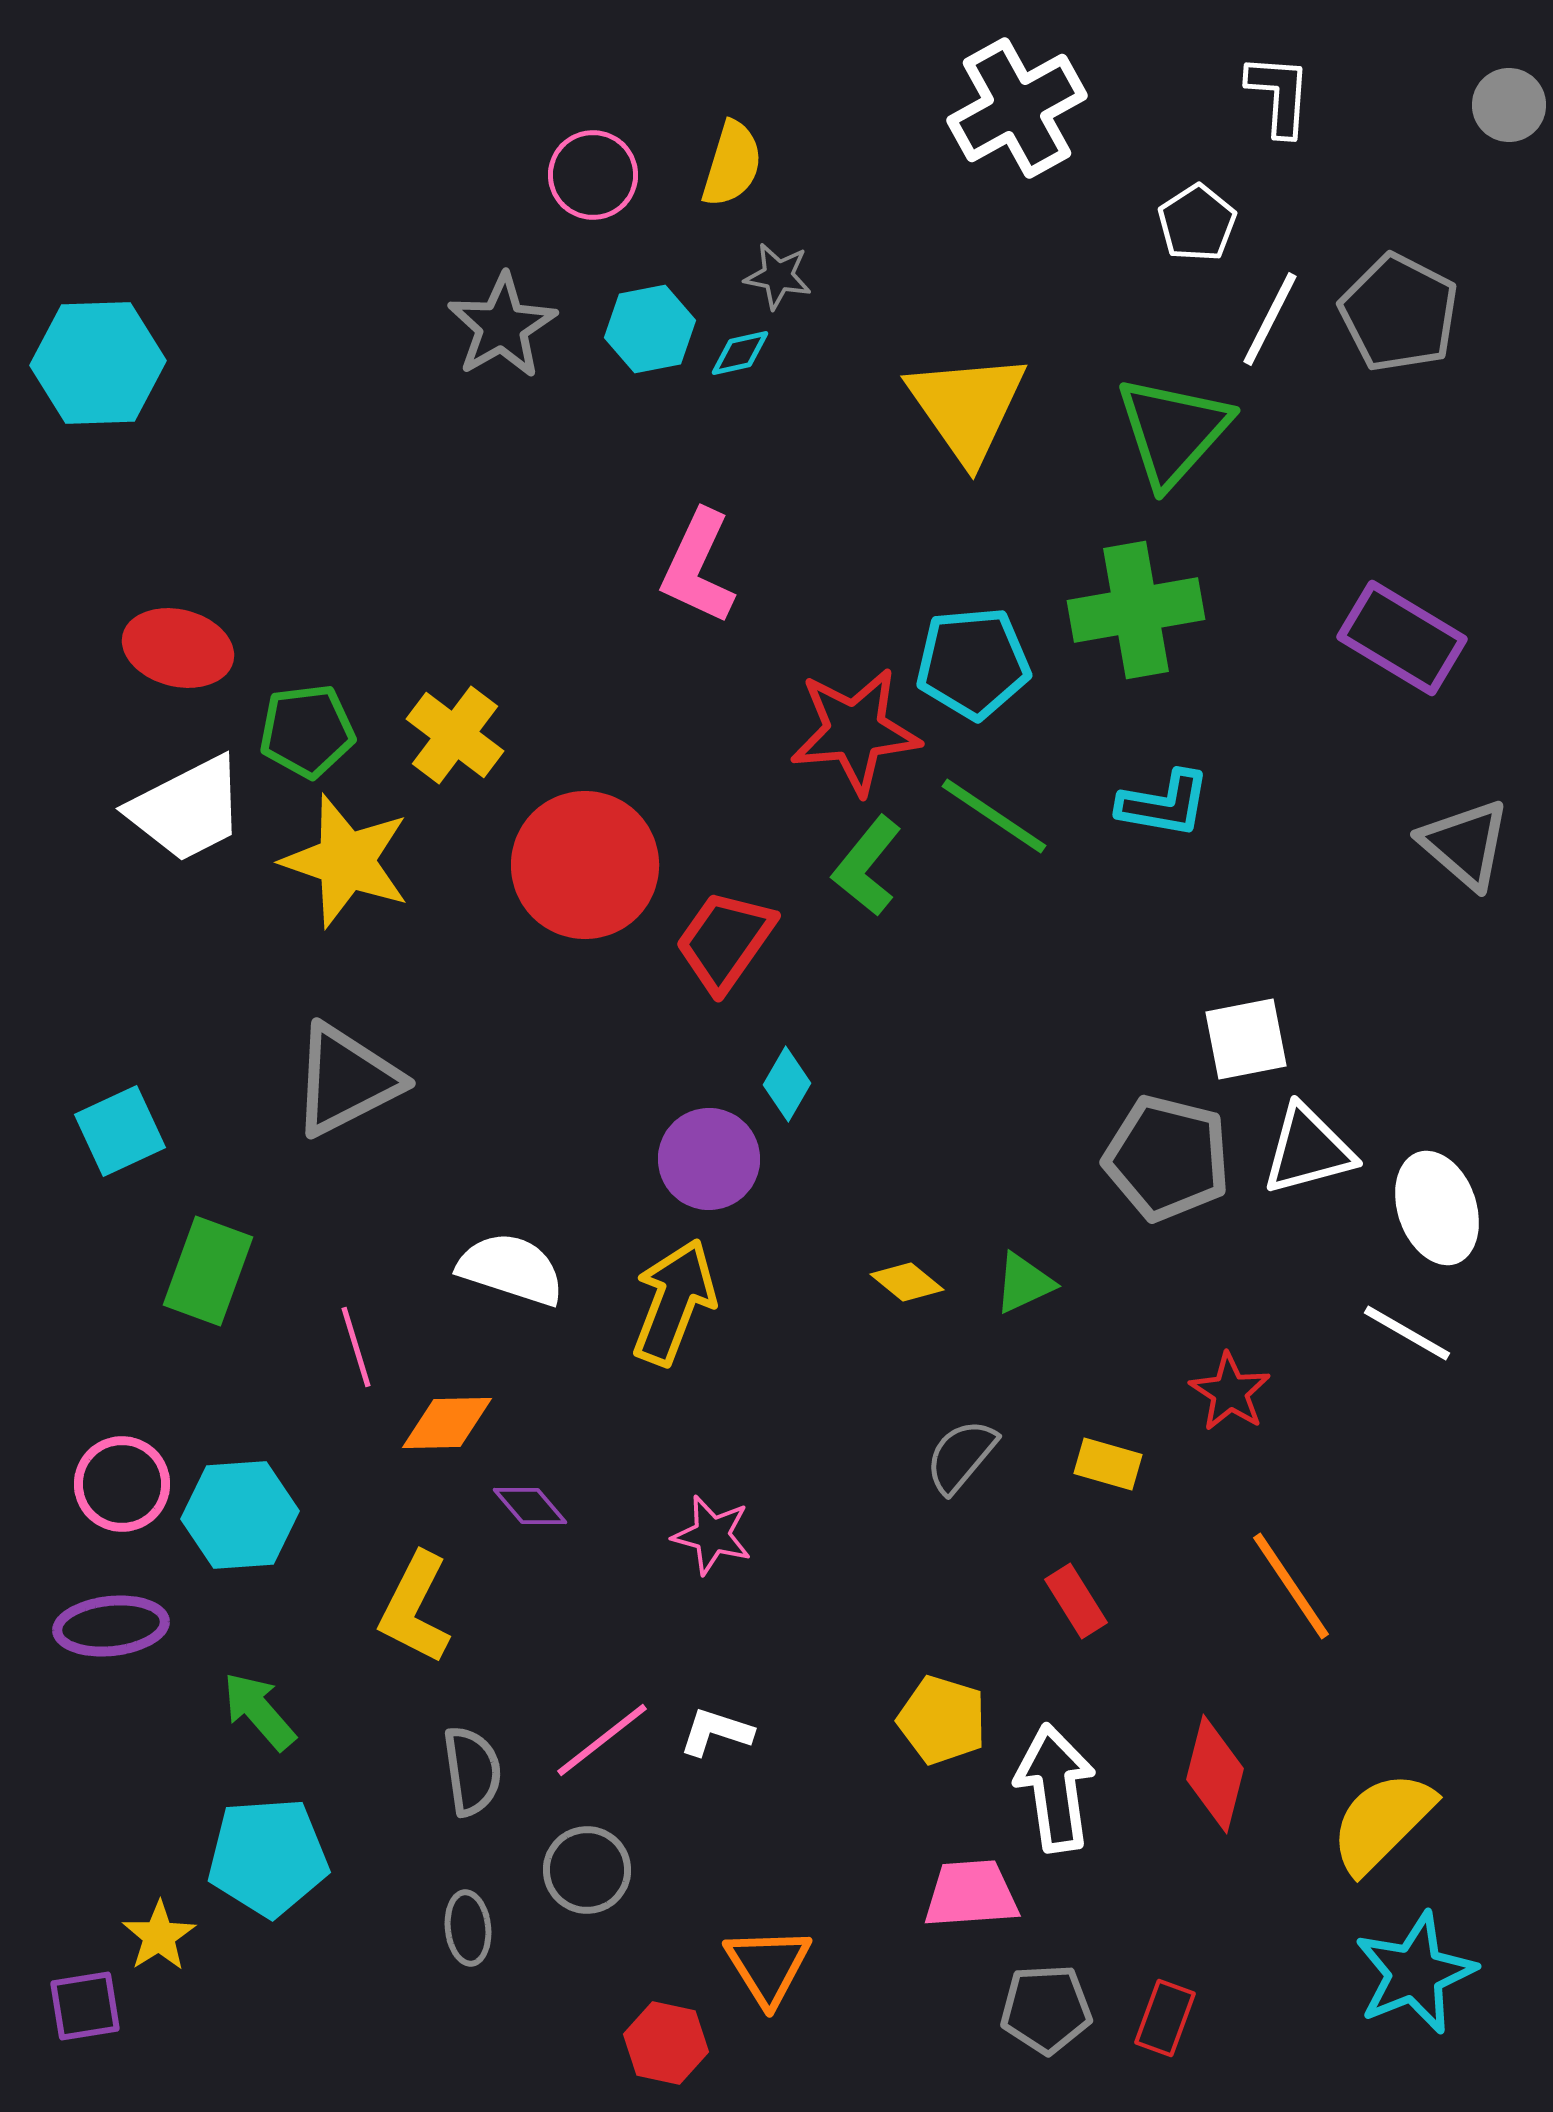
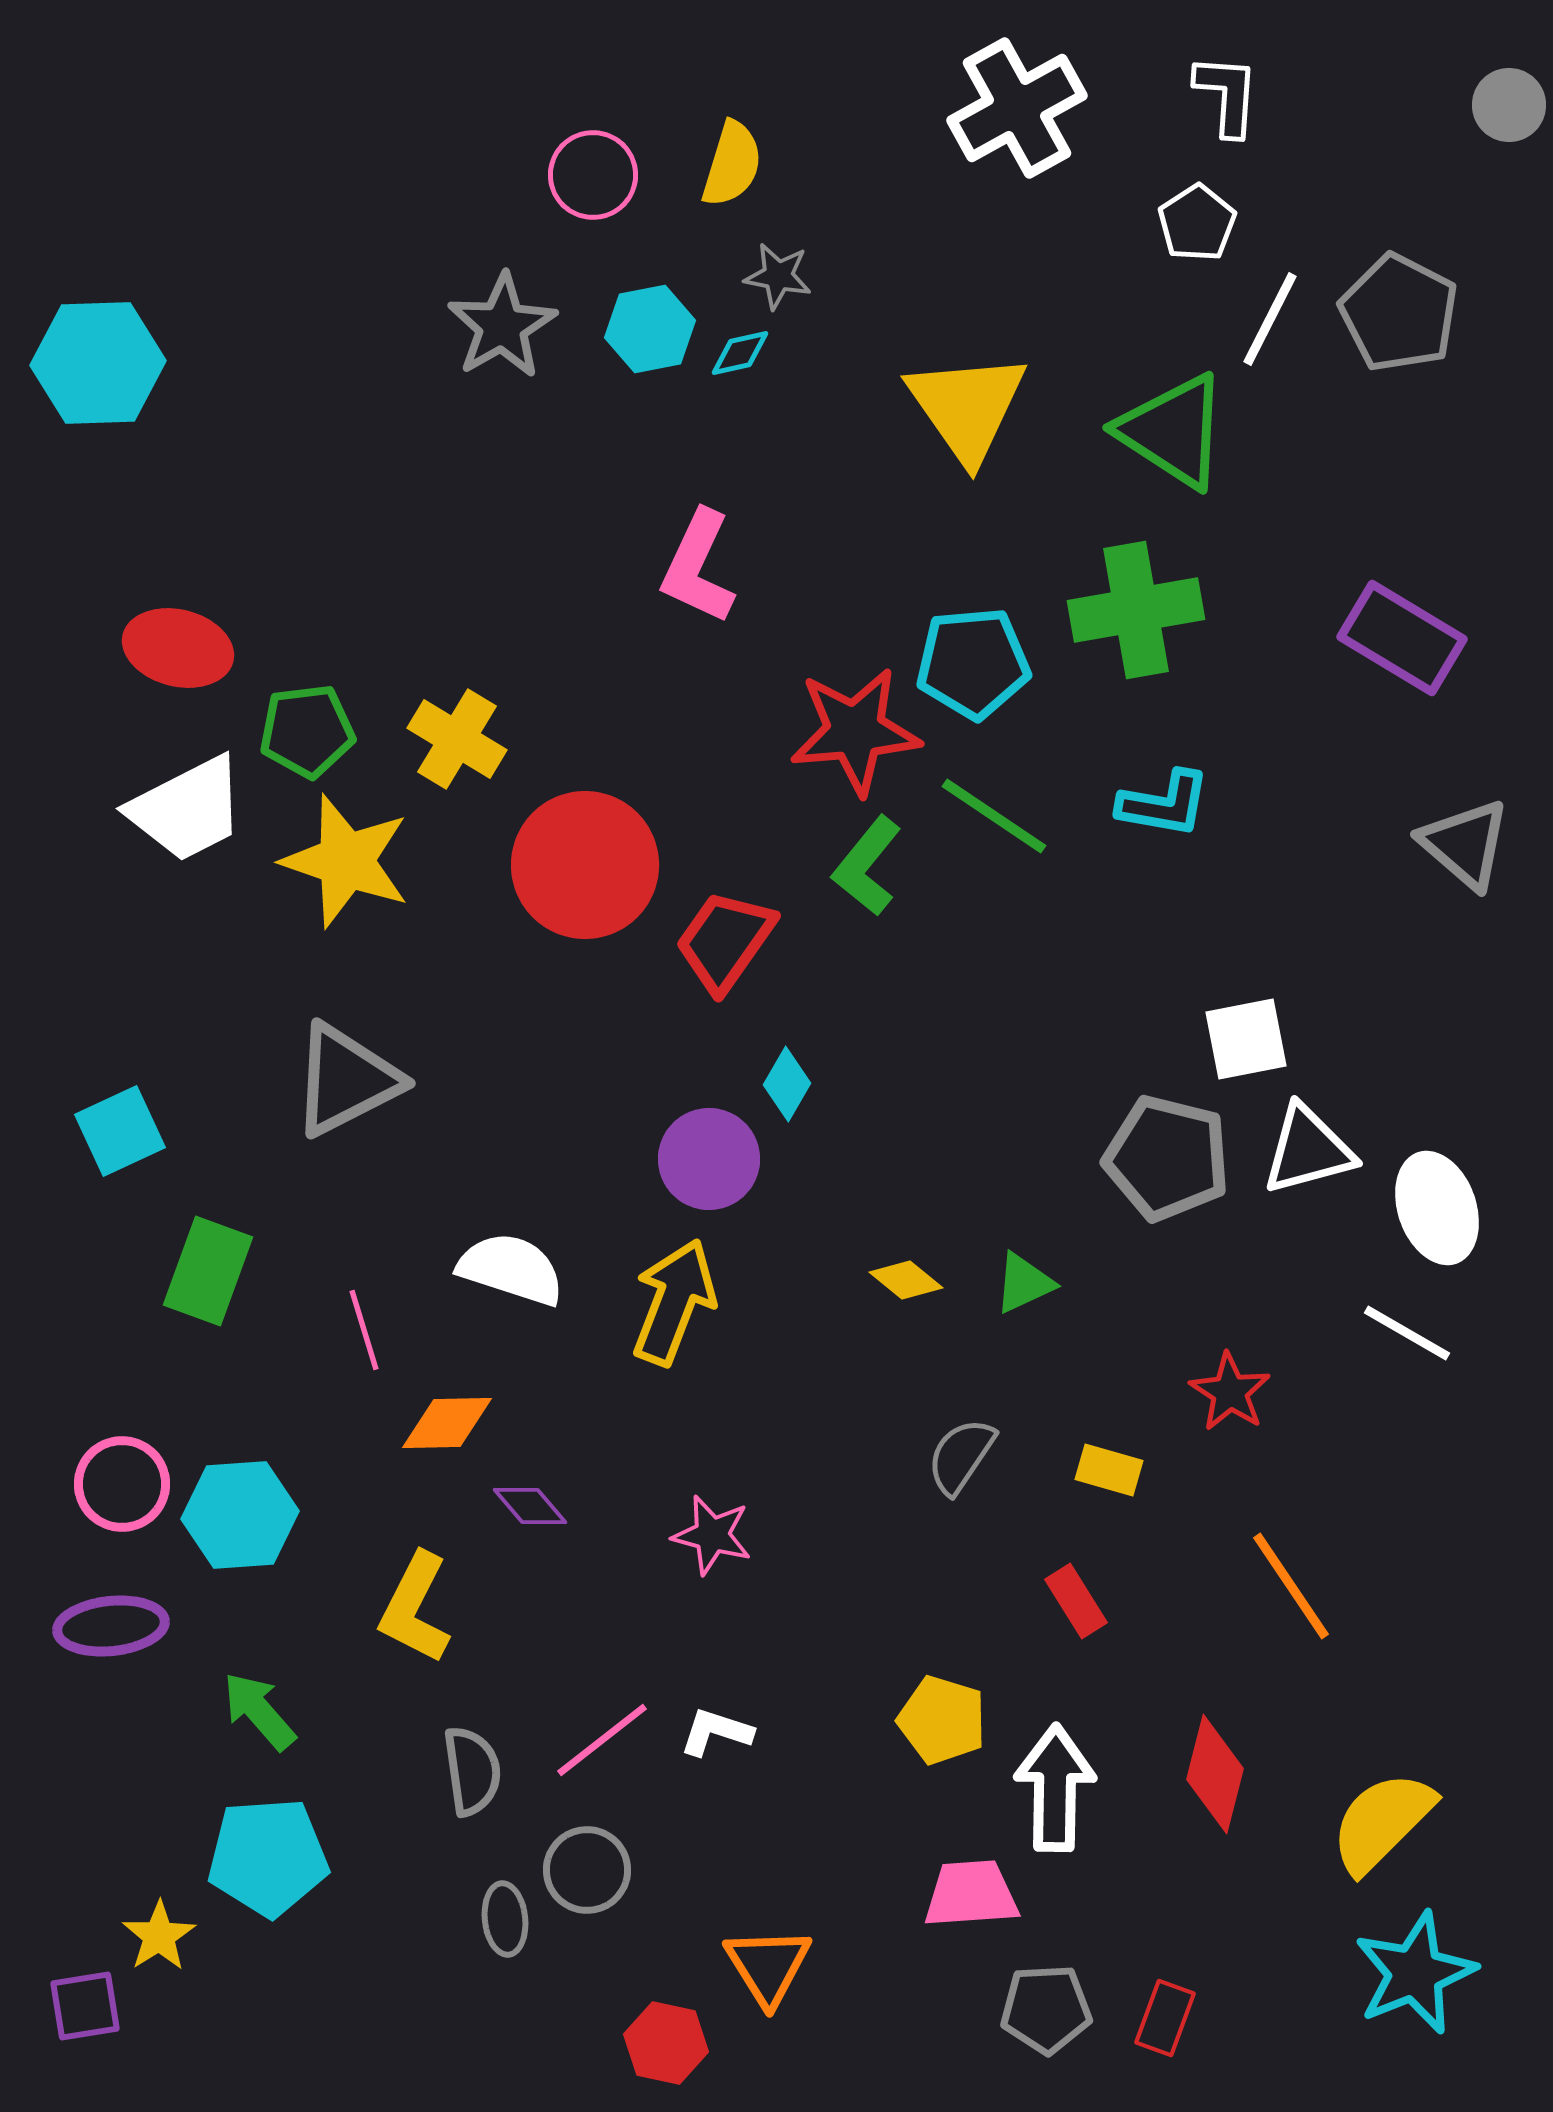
white L-shape at (1279, 95): moved 52 px left
green triangle at (1173, 431): rotated 39 degrees counterclockwise
yellow cross at (455, 735): moved 2 px right, 4 px down; rotated 6 degrees counterclockwise
yellow diamond at (907, 1282): moved 1 px left, 2 px up
pink line at (356, 1347): moved 8 px right, 17 px up
gray semicircle at (961, 1456): rotated 6 degrees counterclockwise
yellow rectangle at (1108, 1464): moved 1 px right, 6 px down
white arrow at (1055, 1788): rotated 9 degrees clockwise
gray ellipse at (468, 1928): moved 37 px right, 9 px up
